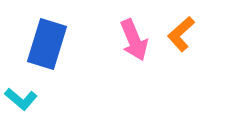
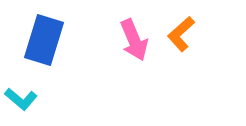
blue rectangle: moved 3 px left, 4 px up
